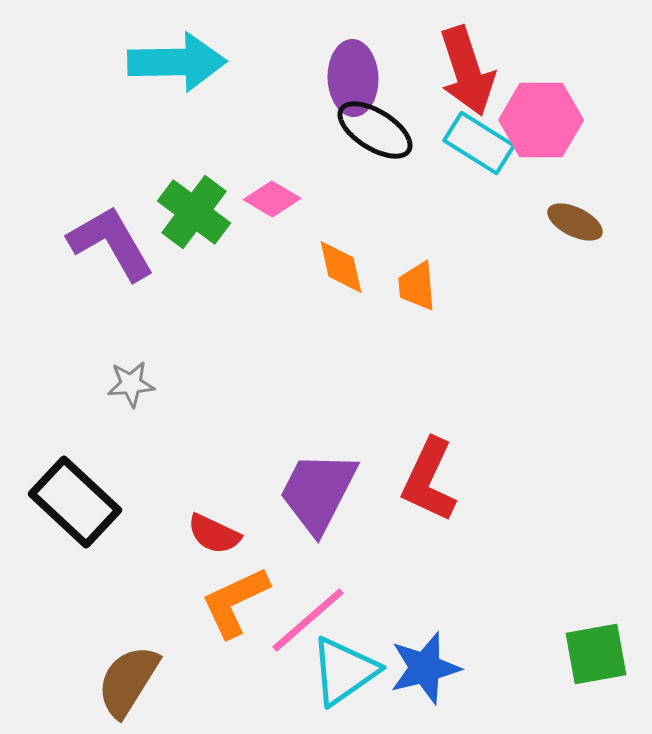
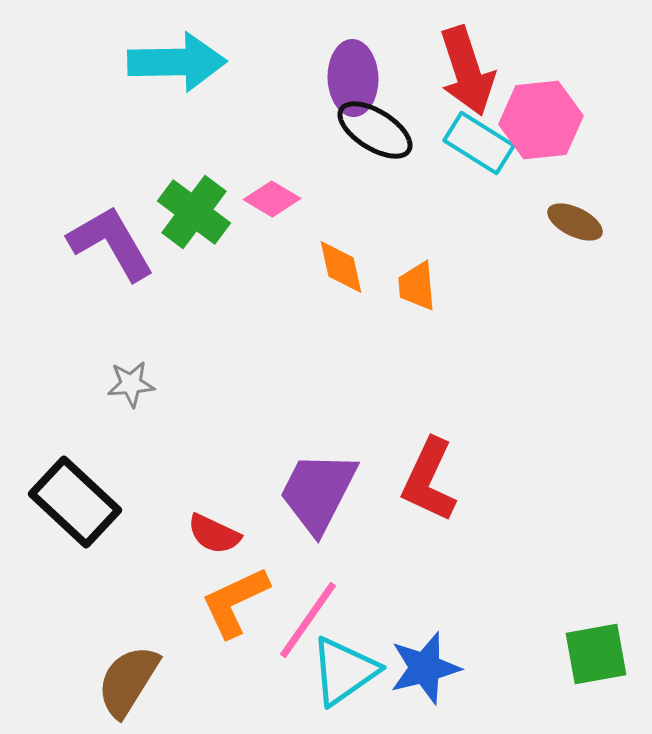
pink hexagon: rotated 6 degrees counterclockwise
pink line: rotated 14 degrees counterclockwise
